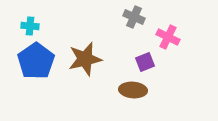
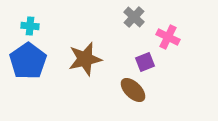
gray cross: rotated 20 degrees clockwise
blue pentagon: moved 8 px left
brown ellipse: rotated 40 degrees clockwise
